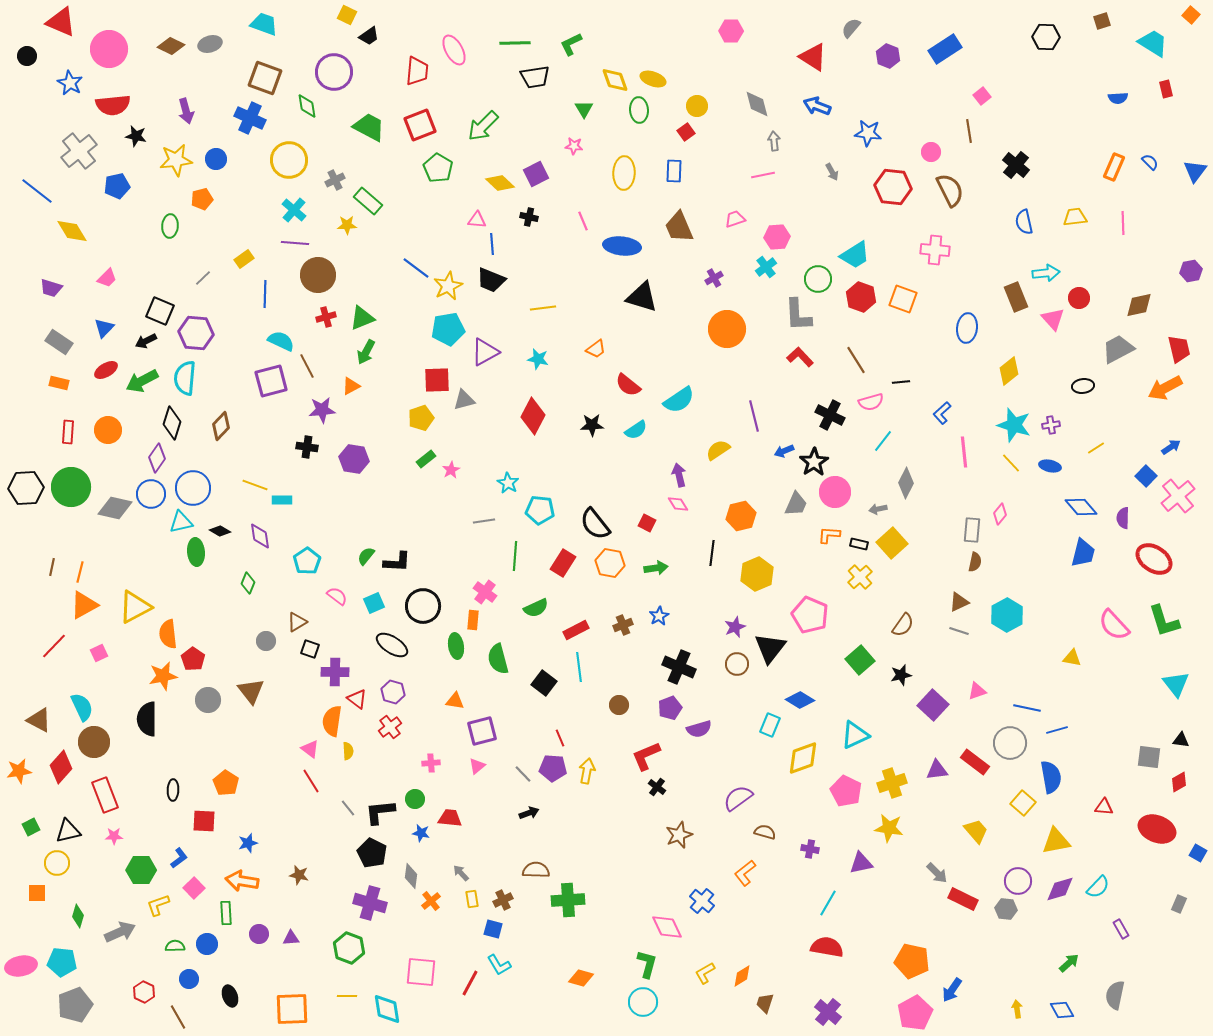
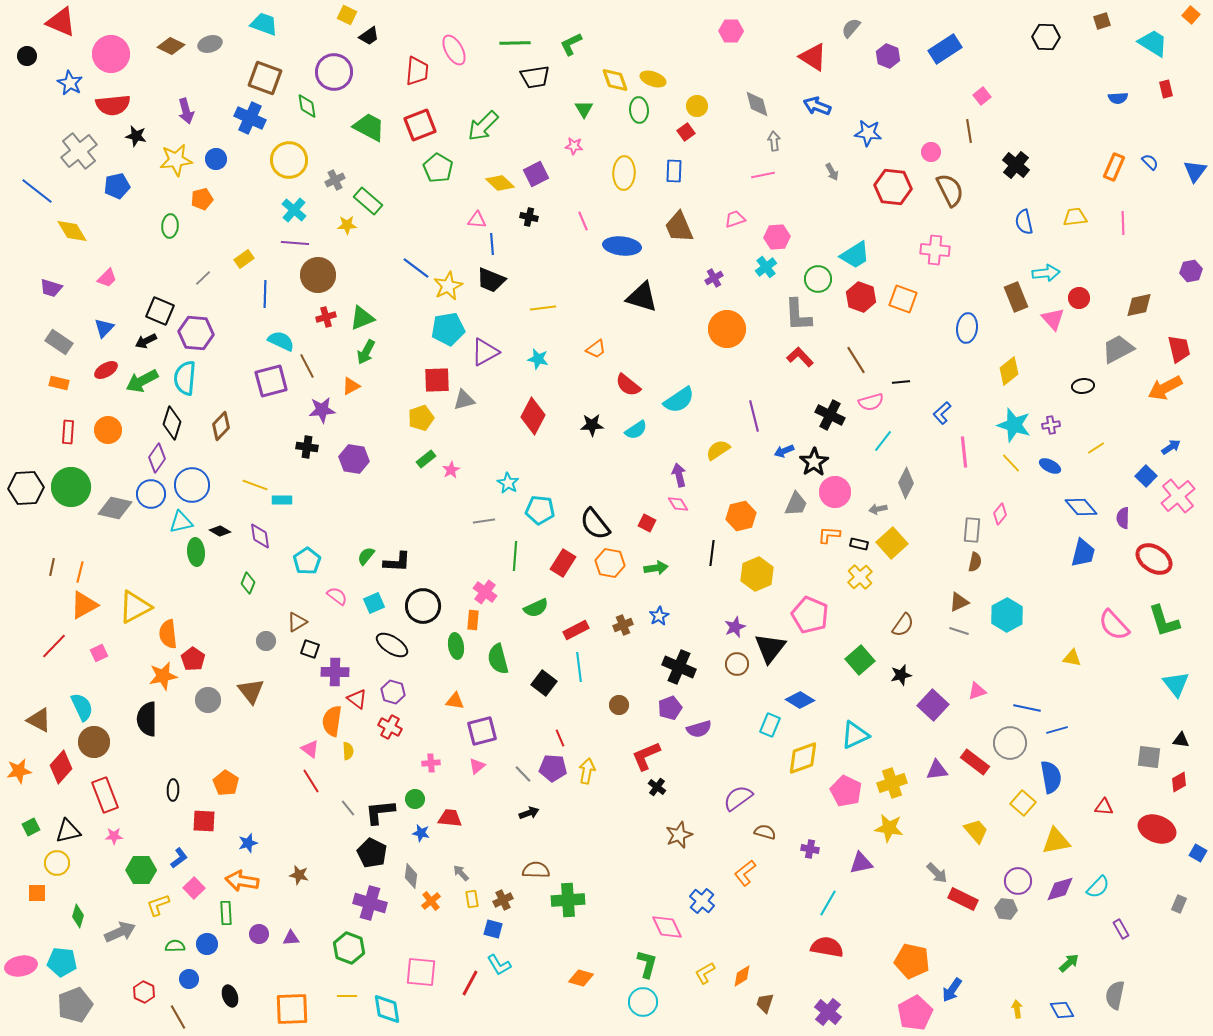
pink circle at (109, 49): moved 2 px right, 5 px down
blue ellipse at (1050, 466): rotated 15 degrees clockwise
blue circle at (193, 488): moved 1 px left, 3 px up
red cross at (390, 727): rotated 25 degrees counterclockwise
